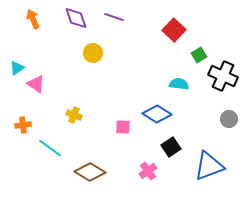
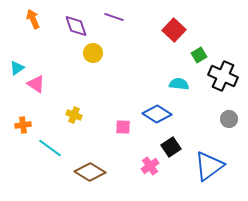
purple diamond: moved 8 px down
blue triangle: rotated 16 degrees counterclockwise
pink cross: moved 2 px right, 5 px up
